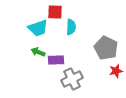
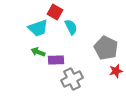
red square: rotated 28 degrees clockwise
cyan semicircle: rotated 28 degrees counterclockwise
